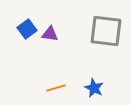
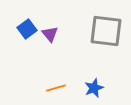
purple triangle: rotated 42 degrees clockwise
blue star: rotated 24 degrees clockwise
